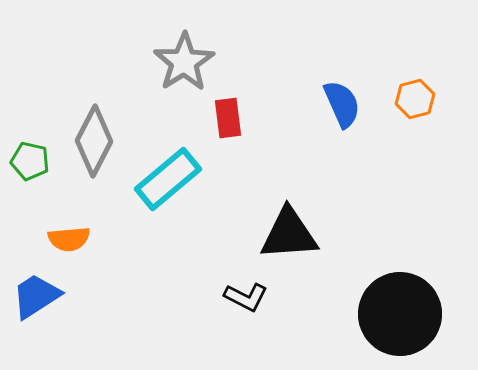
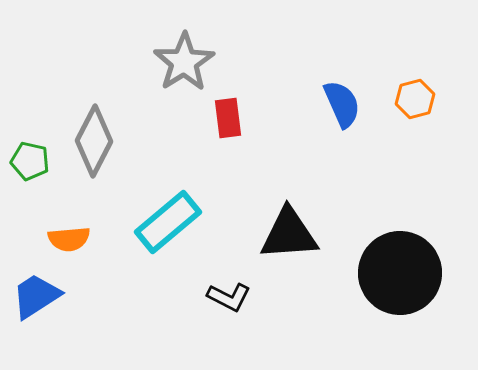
cyan rectangle: moved 43 px down
black L-shape: moved 17 px left
black circle: moved 41 px up
